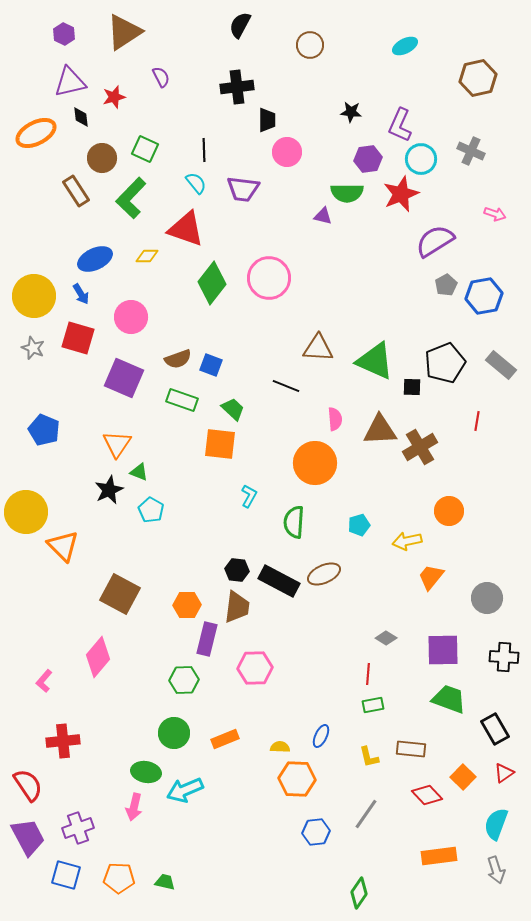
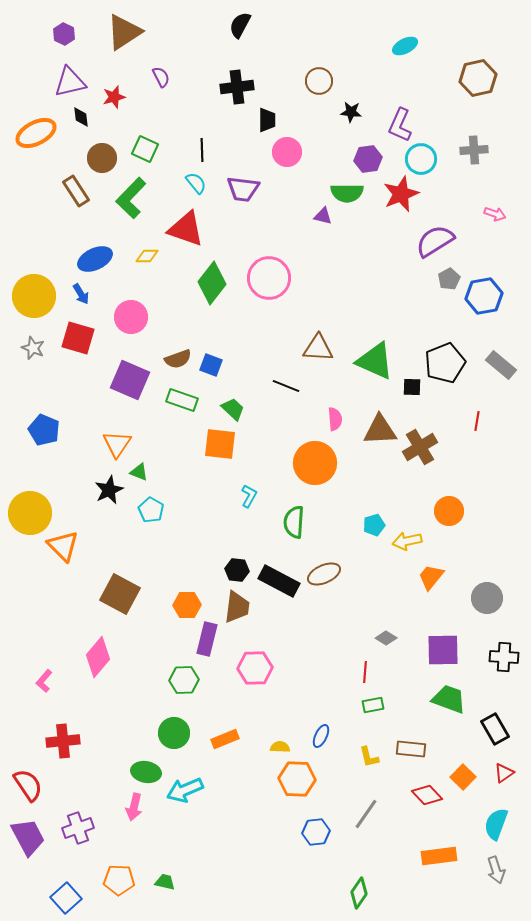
brown circle at (310, 45): moved 9 px right, 36 px down
black line at (204, 150): moved 2 px left
gray cross at (471, 151): moved 3 px right, 1 px up; rotated 28 degrees counterclockwise
gray pentagon at (446, 285): moved 3 px right, 6 px up
purple square at (124, 378): moved 6 px right, 2 px down
yellow circle at (26, 512): moved 4 px right, 1 px down
cyan pentagon at (359, 525): moved 15 px right
red line at (368, 674): moved 3 px left, 2 px up
blue square at (66, 875): moved 23 px down; rotated 32 degrees clockwise
orange pentagon at (119, 878): moved 2 px down
